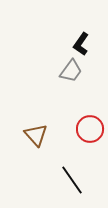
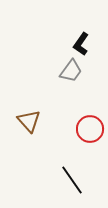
brown triangle: moved 7 px left, 14 px up
